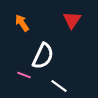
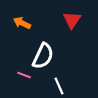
orange arrow: rotated 30 degrees counterclockwise
white line: rotated 30 degrees clockwise
